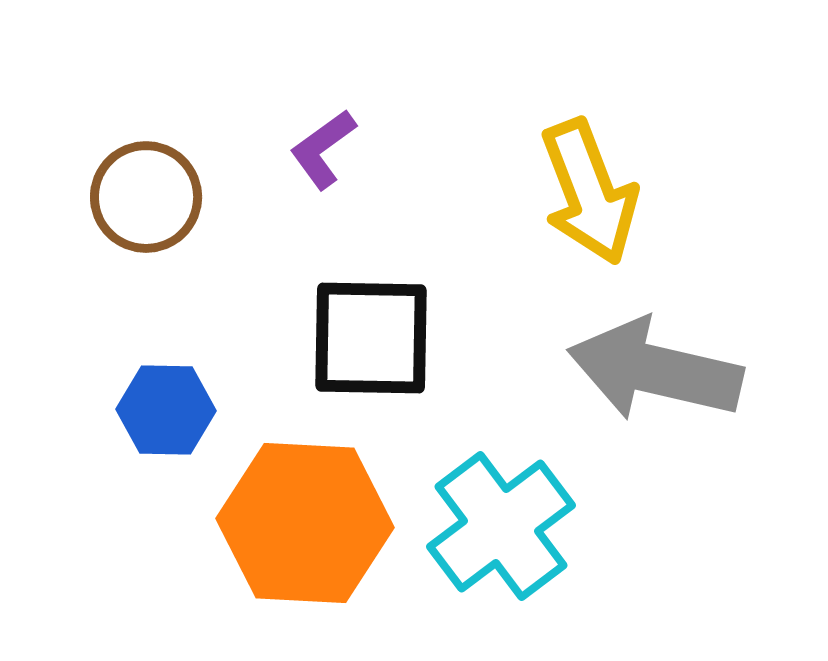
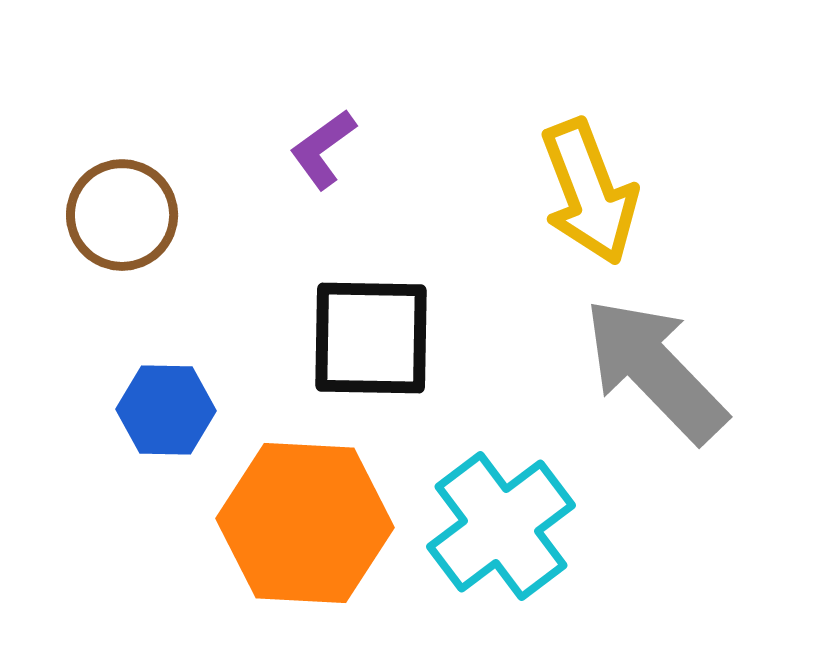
brown circle: moved 24 px left, 18 px down
gray arrow: rotated 33 degrees clockwise
